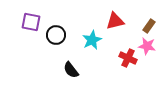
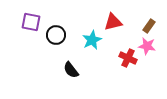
red triangle: moved 2 px left, 1 px down
